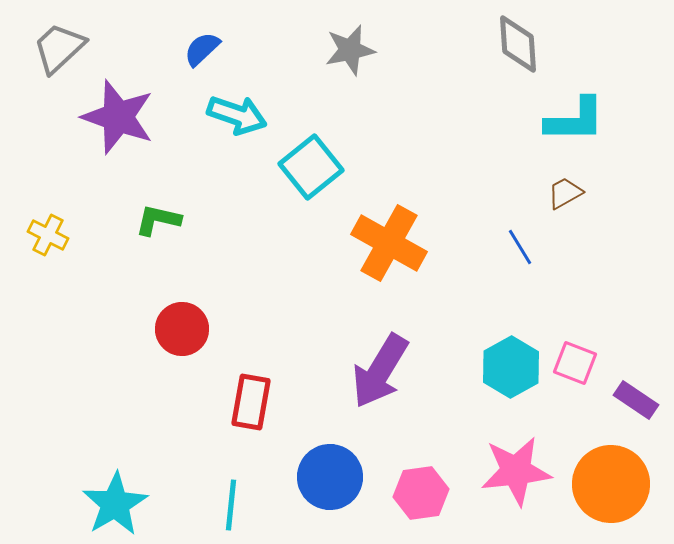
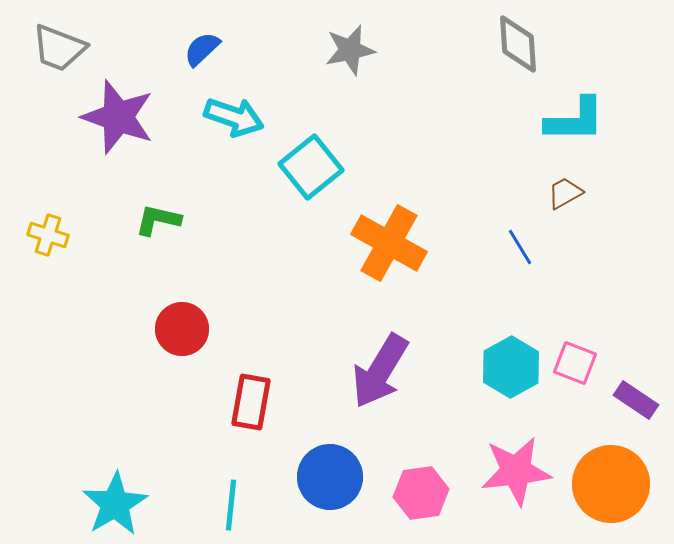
gray trapezoid: rotated 116 degrees counterclockwise
cyan arrow: moved 3 px left, 2 px down
yellow cross: rotated 9 degrees counterclockwise
